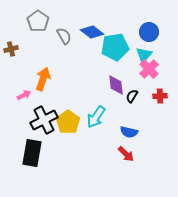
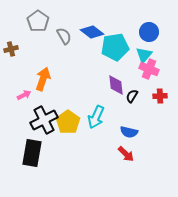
pink cross: rotated 24 degrees counterclockwise
cyan arrow: rotated 10 degrees counterclockwise
